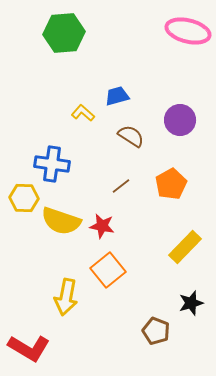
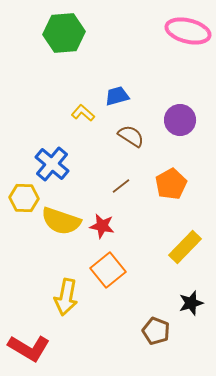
blue cross: rotated 32 degrees clockwise
